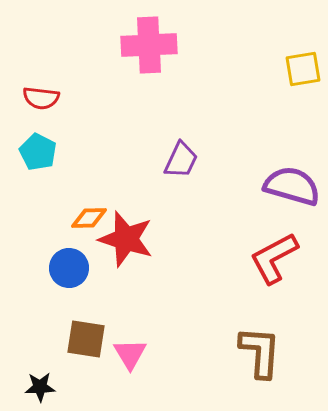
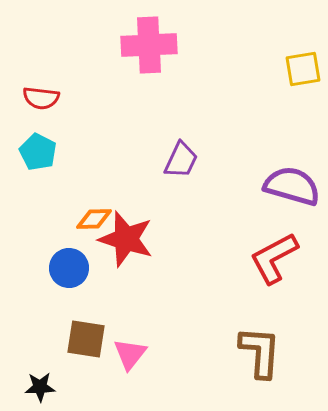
orange diamond: moved 5 px right, 1 px down
pink triangle: rotated 9 degrees clockwise
